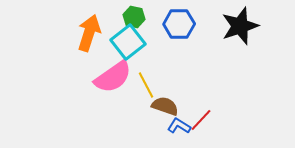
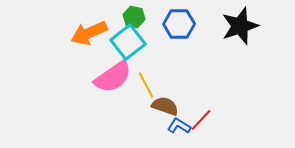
orange arrow: rotated 132 degrees counterclockwise
